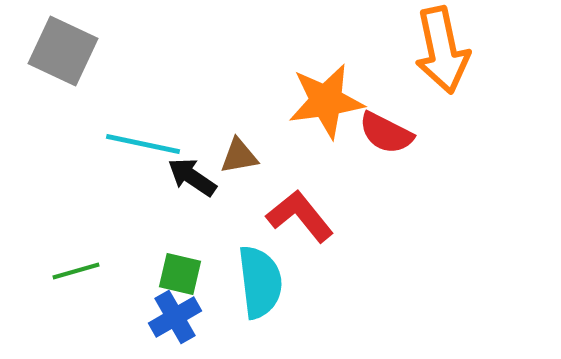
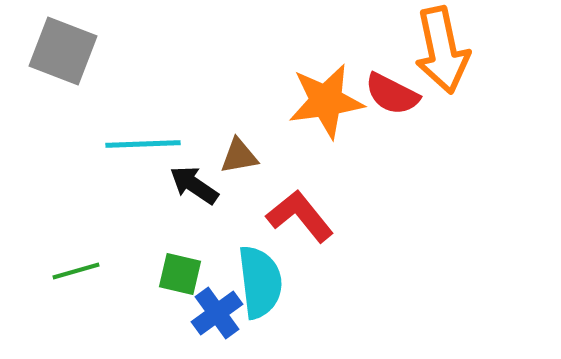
gray square: rotated 4 degrees counterclockwise
red semicircle: moved 6 px right, 39 px up
cyan line: rotated 14 degrees counterclockwise
black arrow: moved 2 px right, 8 px down
blue cross: moved 42 px right, 4 px up; rotated 6 degrees counterclockwise
